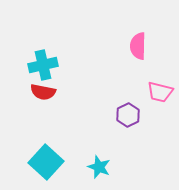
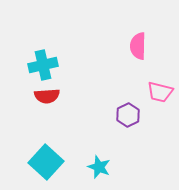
red semicircle: moved 4 px right, 4 px down; rotated 15 degrees counterclockwise
